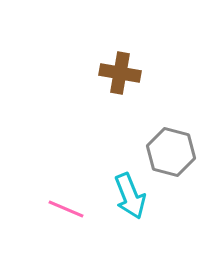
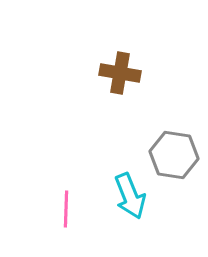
gray hexagon: moved 3 px right, 3 px down; rotated 6 degrees counterclockwise
pink line: rotated 69 degrees clockwise
